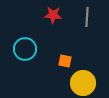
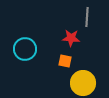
red star: moved 18 px right, 23 px down
